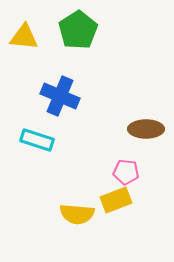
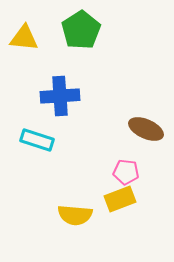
green pentagon: moved 3 px right
yellow triangle: moved 1 px down
blue cross: rotated 27 degrees counterclockwise
brown ellipse: rotated 24 degrees clockwise
yellow rectangle: moved 4 px right, 1 px up
yellow semicircle: moved 2 px left, 1 px down
